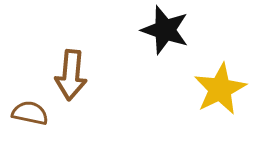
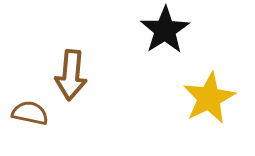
black star: rotated 21 degrees clockwise
yellow star: moved 11 px left, 9 px down
